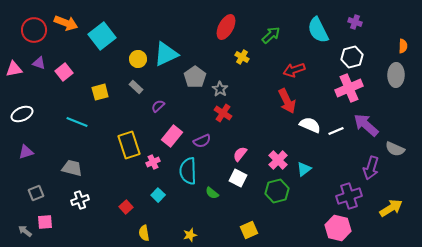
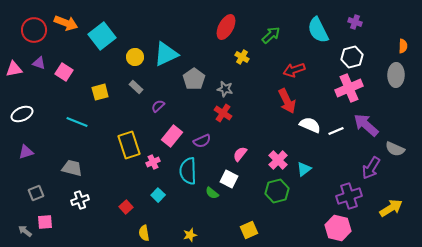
yellow circle at (138, 59): moved 3 px left, 2 px up
pink square at (64, 72): rotated 18 degrees counterclockwise
gray pentagon at (195, 77): moved 1 px left, 2 px down
gray star at (220, 89): moved 5 px right; rotated 21 degrees counterclockwise
purple arrow at (371, 168): rotated 15 degrees clockwise
white square at (238, 178): moved 9 px left, 1 px down
